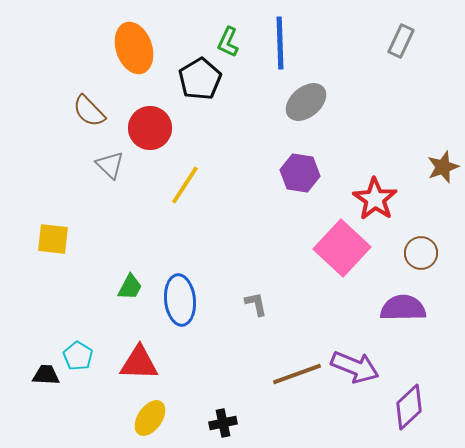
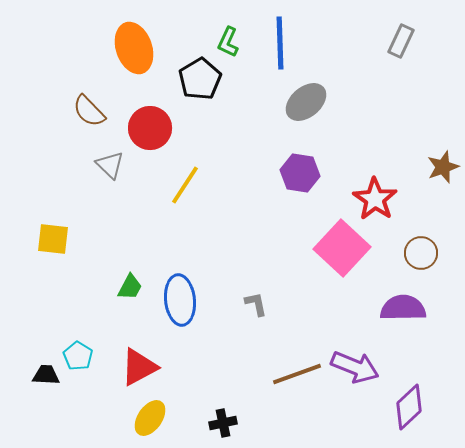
red triangle: moved 4 px down; rotated 30 degrees counterclockwise
